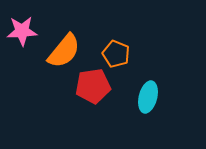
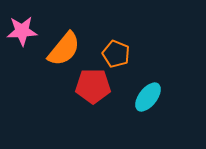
orange semicircle: moved 2 px up
red pentagon: rotated 8 degrees clockwise
cyan ellipse: rotated 24 degrees clockwise
